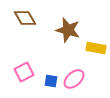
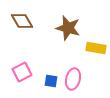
brown diamond: moved 3 px left, 3 px down
brown star: moved 2 px up
pink square: moved 2 px left
pink ellipse: moved 1 px left; rotated 35 degrees counterclockwise
